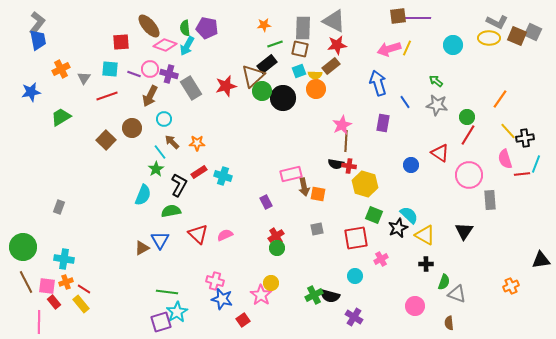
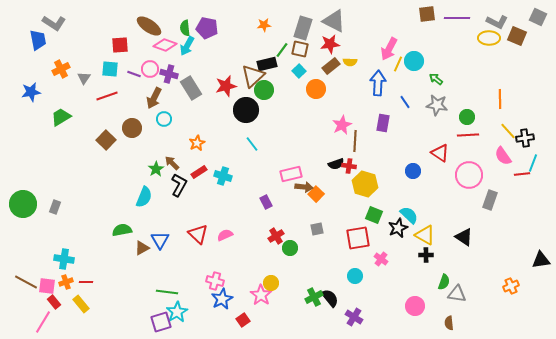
brown square at (398, 16): moved 29 px right, 2 px up
purple line at (418, 18): moved 39 px right
gray L-shape at (37, 23): moved 17 px right; rotated 85 degrees clockwise
brown ellipse at (149, 26): rotated 15 degrees counterclockwise
gray rectangle at (303, 28): rotated 15 degrees clockwise
gray square at (533, 32): moved 5 px right, 15 px up
red square at (121, 42): moved 1 px left, 3 px down
green line at (275, 44): moved 7 px right, 6 px down; rotated 35 degrees counterclockwise
red star at (337, 45): moved 7 px left, 1 px up
cyan circle at (453, 45): moved 39 px left, 16 px down
yellow line at (407, 48): moved 9 px left, 16 px down
pink arrow at (389, 49): rotated 45 degrees counterclockwise
black rectangle at (267, 64): rotated 24 degrees clockwise
cyan square at (299, 71): rotated 24 degrees counterclockwise
yellow semicircle at (315, 75): moved 35 px right, 13 px up
green arrow at (436, 81): moved 2 px up
blue arrow at (378, 83): rotated 20 degrees clockwise
green circle at (262, 91): moved 2 px right, 1 px up
brown arrow at (150, 96): moved 4 px right, 2 px down
black circle at (283, 98): moved 37 px left, 12 px down
orange line at (500, 99): rotated 36 degrees counterclockwise
red line at (468, 135): rotated 55 degrees clockwise
brown line at (346, 141): moved 9 px right
brown arrow at (172, 142): moved 21 px down
orange star at (197, 143): rotated 28 degrees counterclockwise
cyan line at (160, 152): moved 92 px right, 8 px up
pink semicircle at (505, 159): moved 2 px left, 3 px up; rotated 18 degrees counterclockwise
black semicircle at (336, 164): rotated 28 degrees counterclockwise
cyan line at (536, 164): moved 3 px left, 1 px up
blue circle at (411, 165): moved 2 px right, 6 px down
brown arrow at (304, 187): rotated 72 degrees counterclockwise
orange square at (318, 194): moved 2 px left; rotated 35 degrees clockwise
cyan semicircle at (143, 195): moved 1 px right, 2 px down
gray rectangle at (490, 200): rotated 24 degrees clockwise
gray rectangle at (59, 207): moved 4 px left
green semicircle at (171, 211): moved 49 px left, 19 px down
black triangle at (464, 231): moved 6 px down; rotated 30 degrees counterclockwise
red square at (356, 238): moved 2 px right
green circle at (23, 247): moved 43 px up
green circle at (277, 248): moved 13 px right
pink cross at (381, 259): rotated 24 degrees counterclockwise
black cross at (426, 264): moved 9 px up
brown line at (26, 282): rotated 35 degrees counterclockwise
red line at (84, 289): moved 2 px right, 7 px up; rotated 32 degrees counterclockwise
gray triangle at (457, 294): rotated 12 degrees counterclockwise
green cross at (314, 295): moved 2 px down
black semicircle at (330, 296): moved 2 px down; rotated 144 degrees counterclockwise
blue star at (222, 299): rotated 30 degrees clockwise
pink line at (39, 322): moved 4 px right; rotated 30 degrees clockwise
